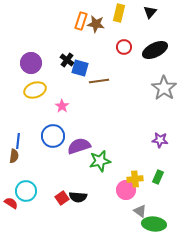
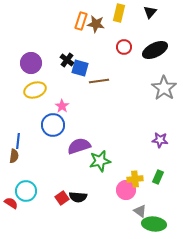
blue circle: moved 11 px up
